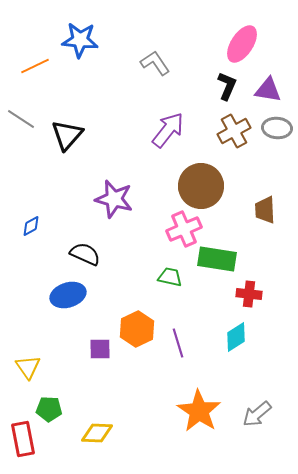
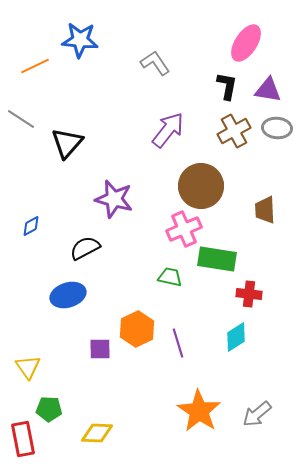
pink ellipse: moved 4 px right, 1 px up
black L-shape: rotated 12 degrees counterclockwise
black triangle: moved 8 px down
black semicircle: moved 6 px up; rotated 52 degrees counterclockwise
